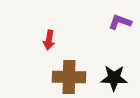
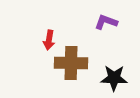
purple L-shape: moved 14 px left
brown cross: moved 2 px right, 14 px up
